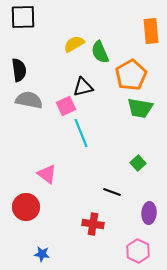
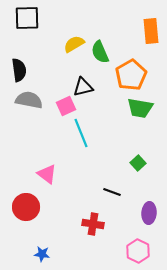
black square: moved 4 px right, 1 px down
